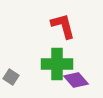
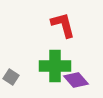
red L-shape: moved 1 px up
green cross: moved 2 px left, 2 px down
